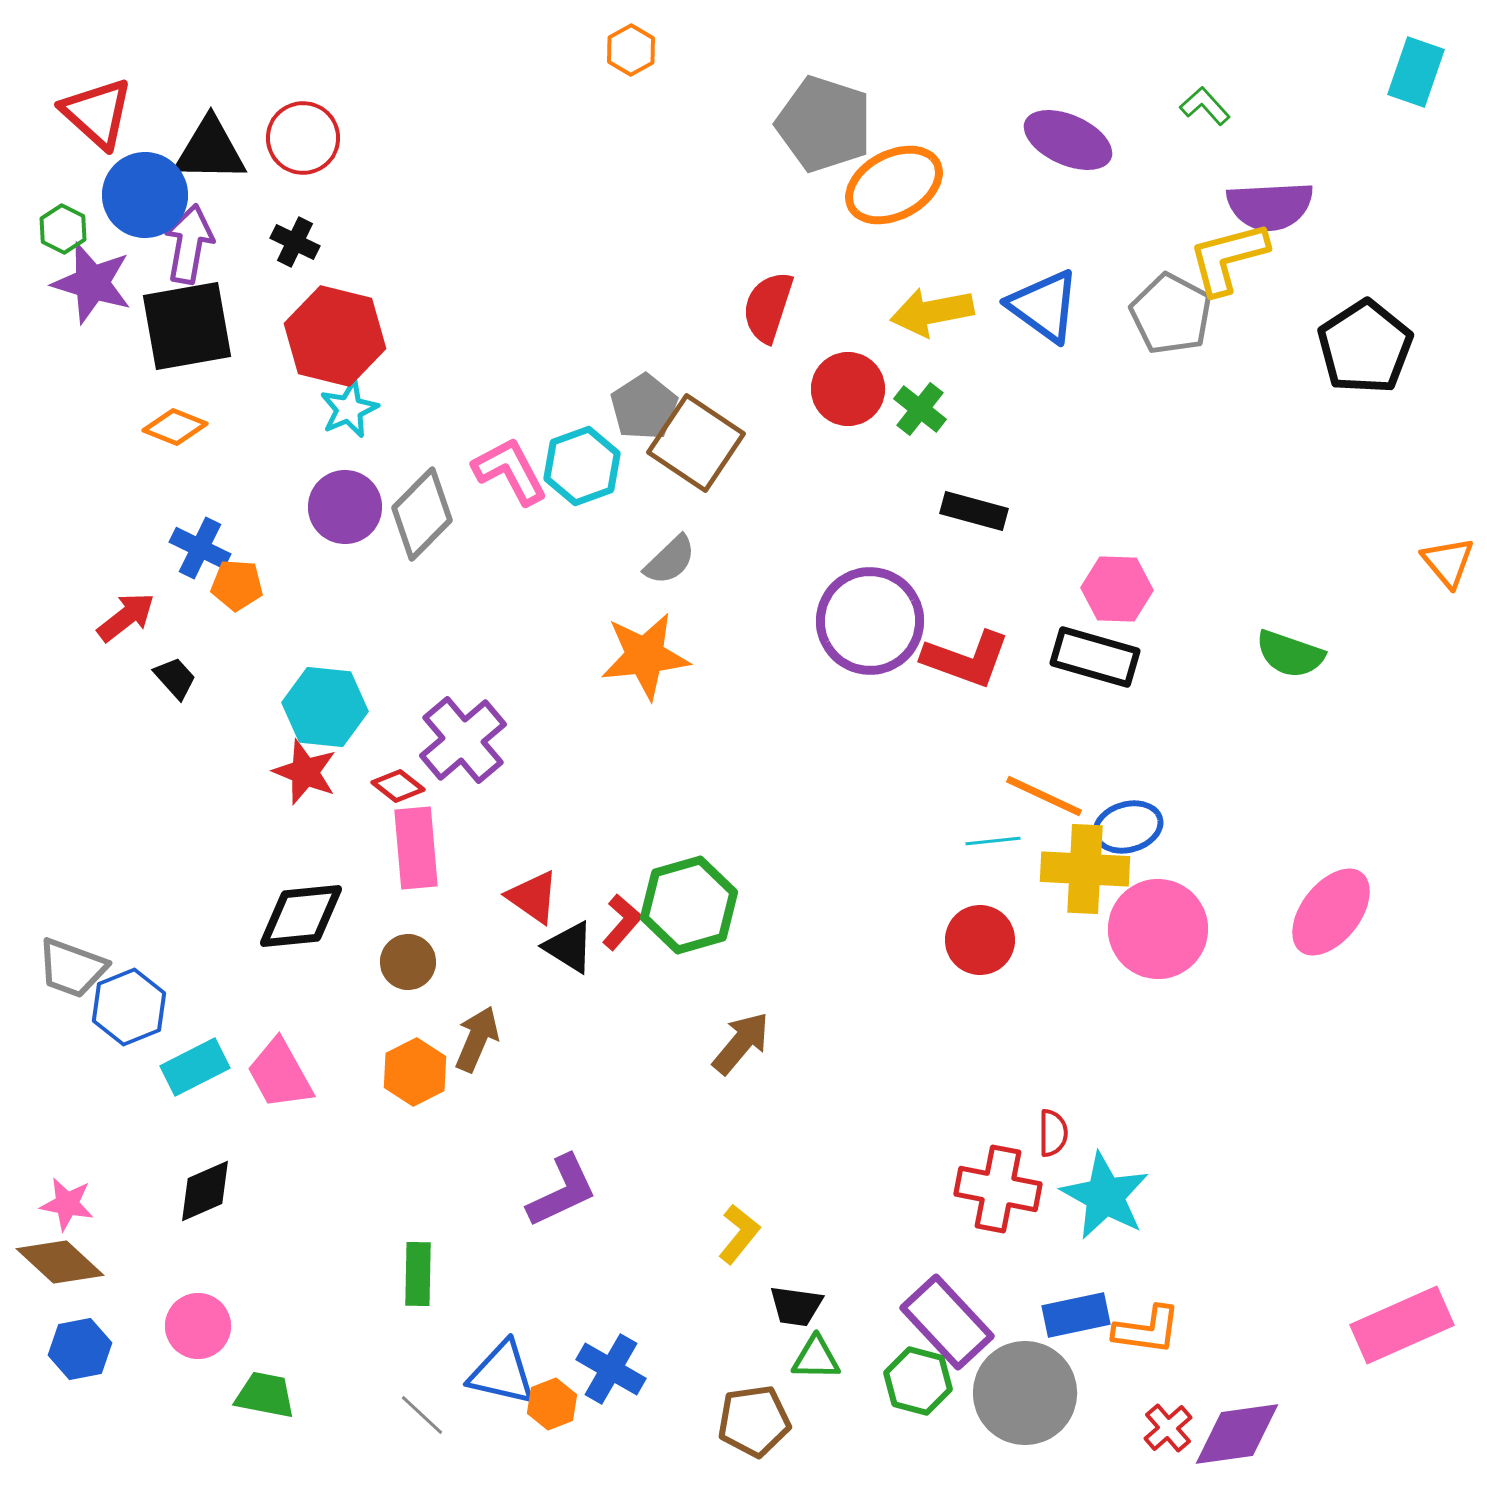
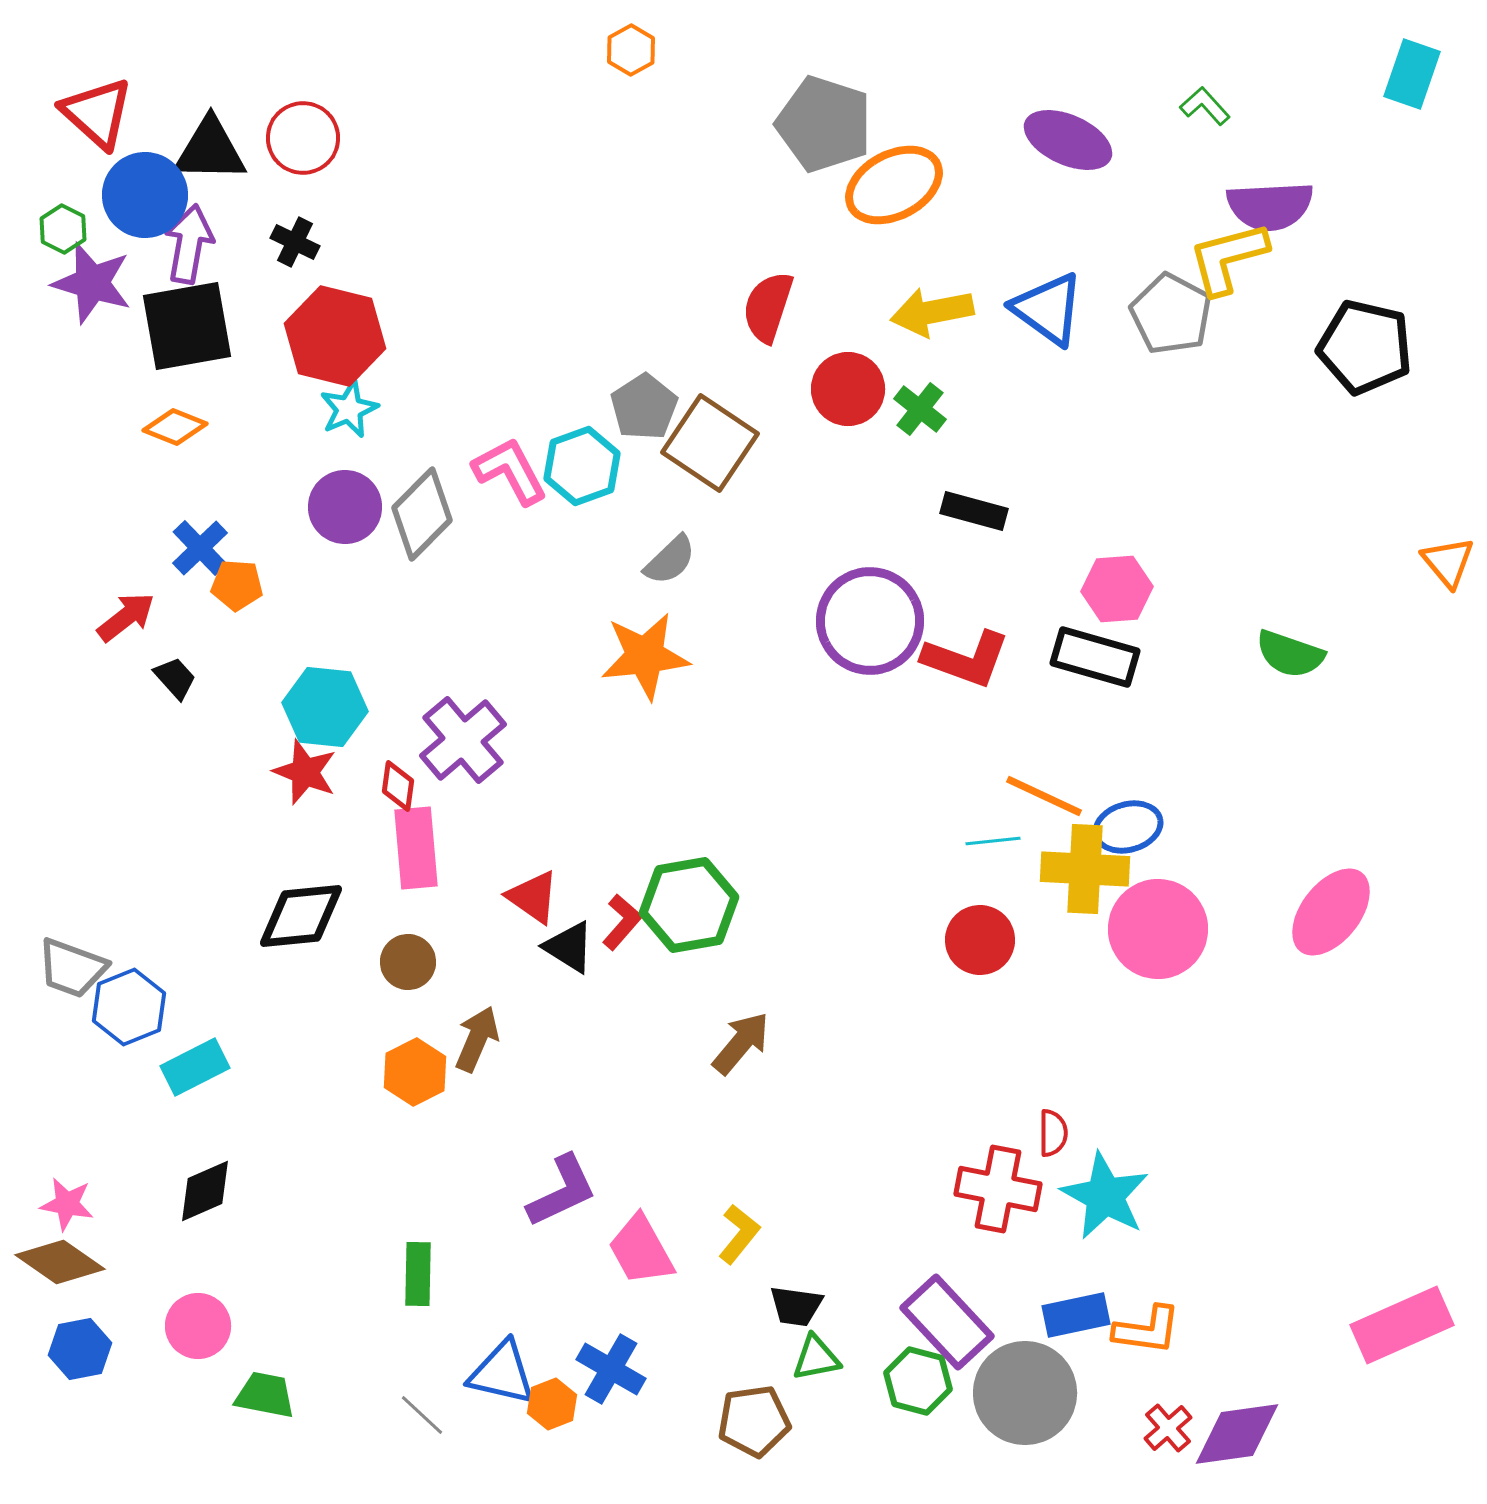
cyan rectangle at (1416, 72): moved 4 px left, 2 px down
blue triangle at (1044, 306): moved 4 px right, 3 px down
black pentagon at (1365, 347): rotated 26 degrees counterclockwise
brown square at (696, 443): moved 14 px right
blue cross at (200, 548): rotated 20 degrees clockwise
pink hexagon at (1117, 589): rotated 6 degrees counterclockwise
red diamond at (398, 786): rotated 60 degrees clockwise
green hexagon at (689, 905): rotated 6 degrees clockwise
pink trapezoid at (280, 1074): moved 361 px right, 176 px down
brown diamond at (60, 1262): rotated 8 degrees counterclockwise
green triangle at (816, 1358): rotated 12 degrees counterclockwise
